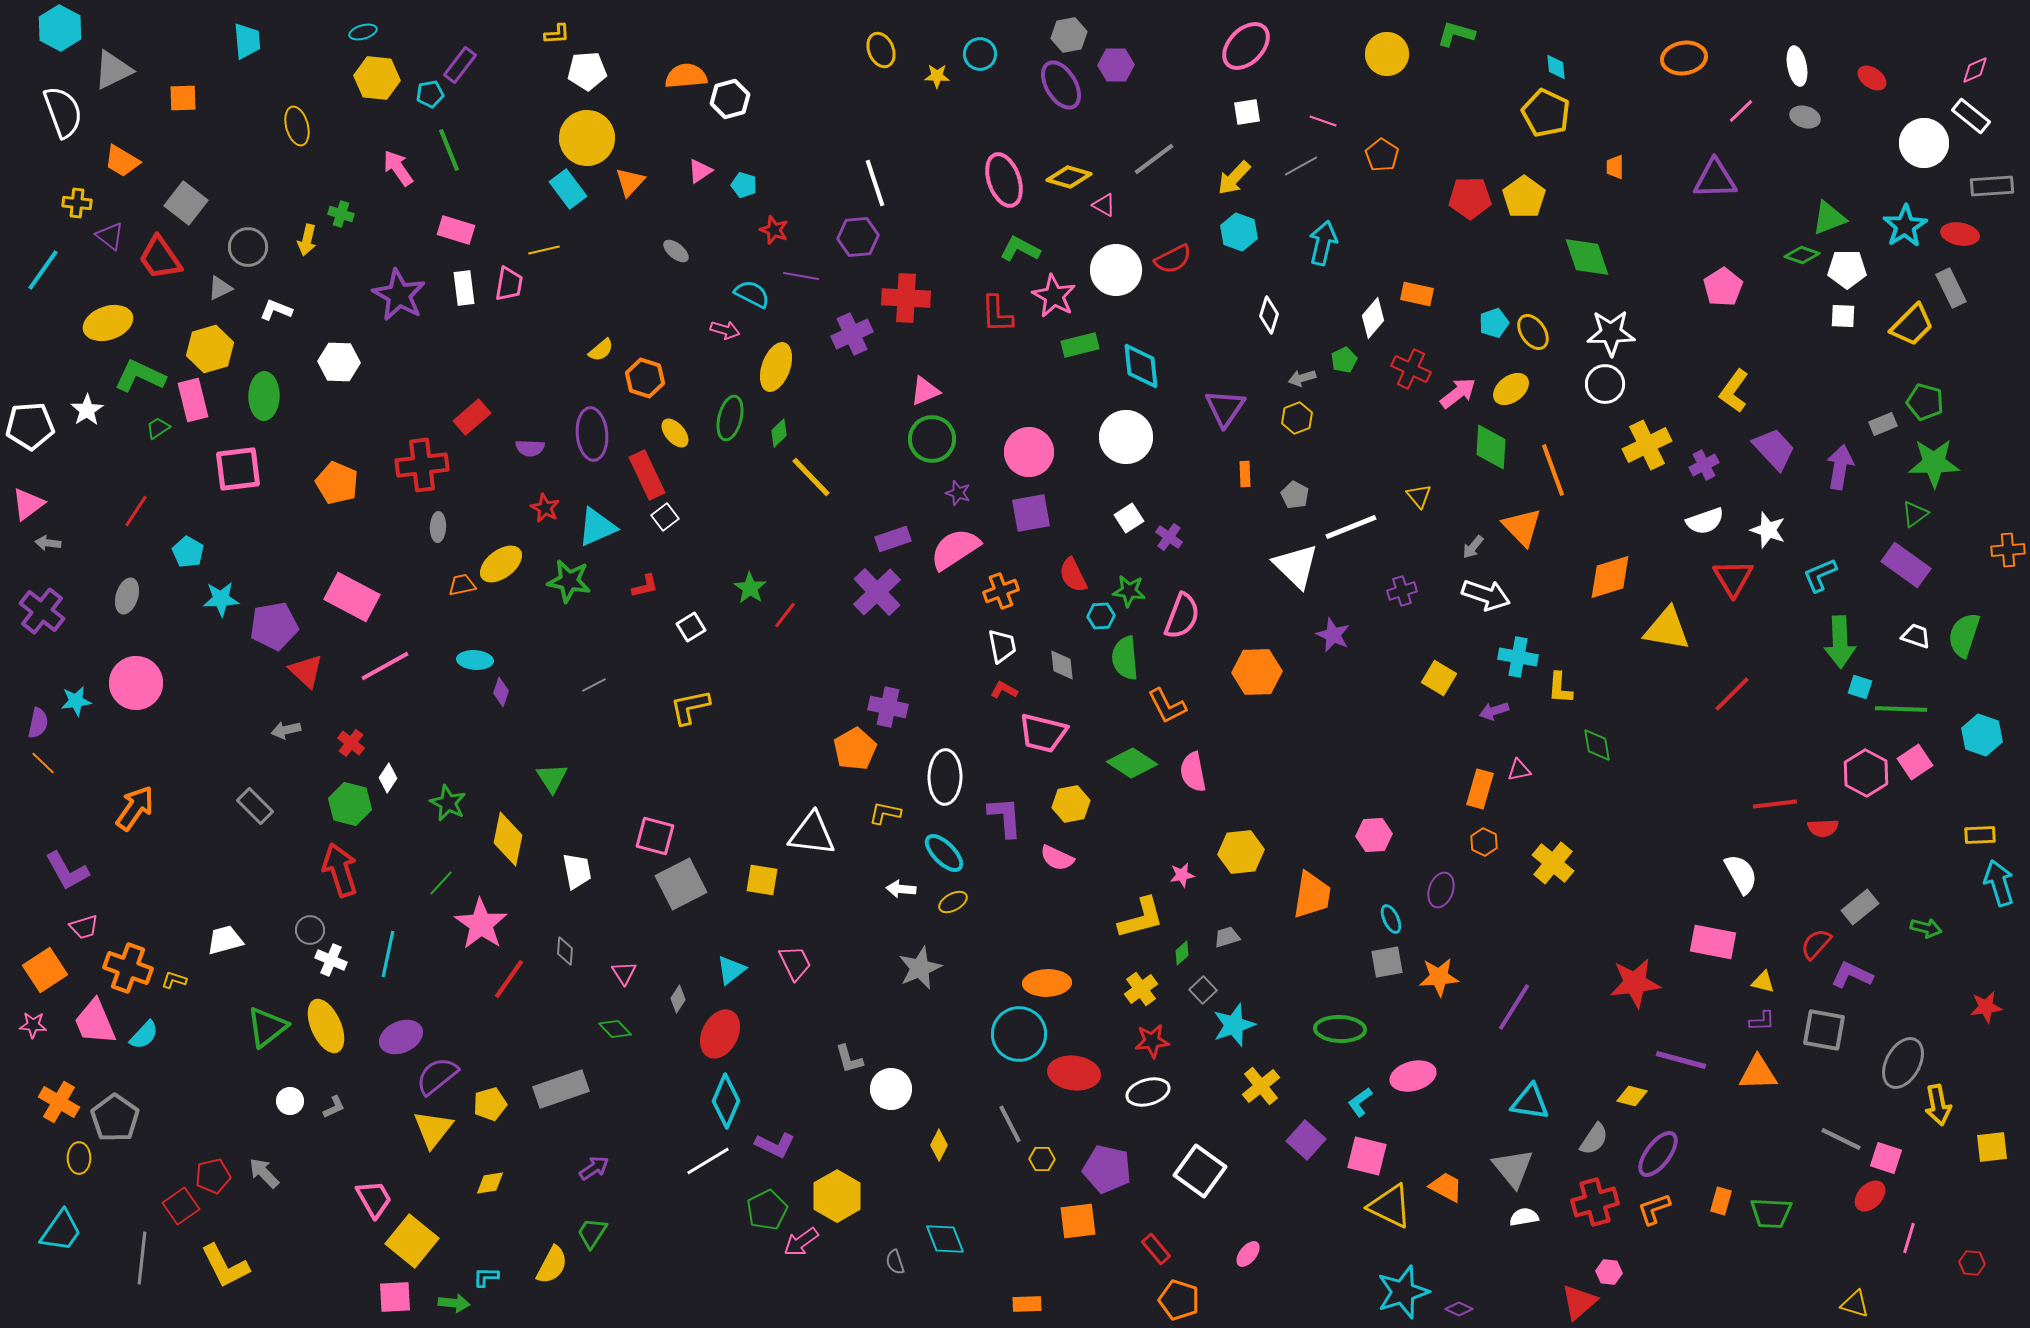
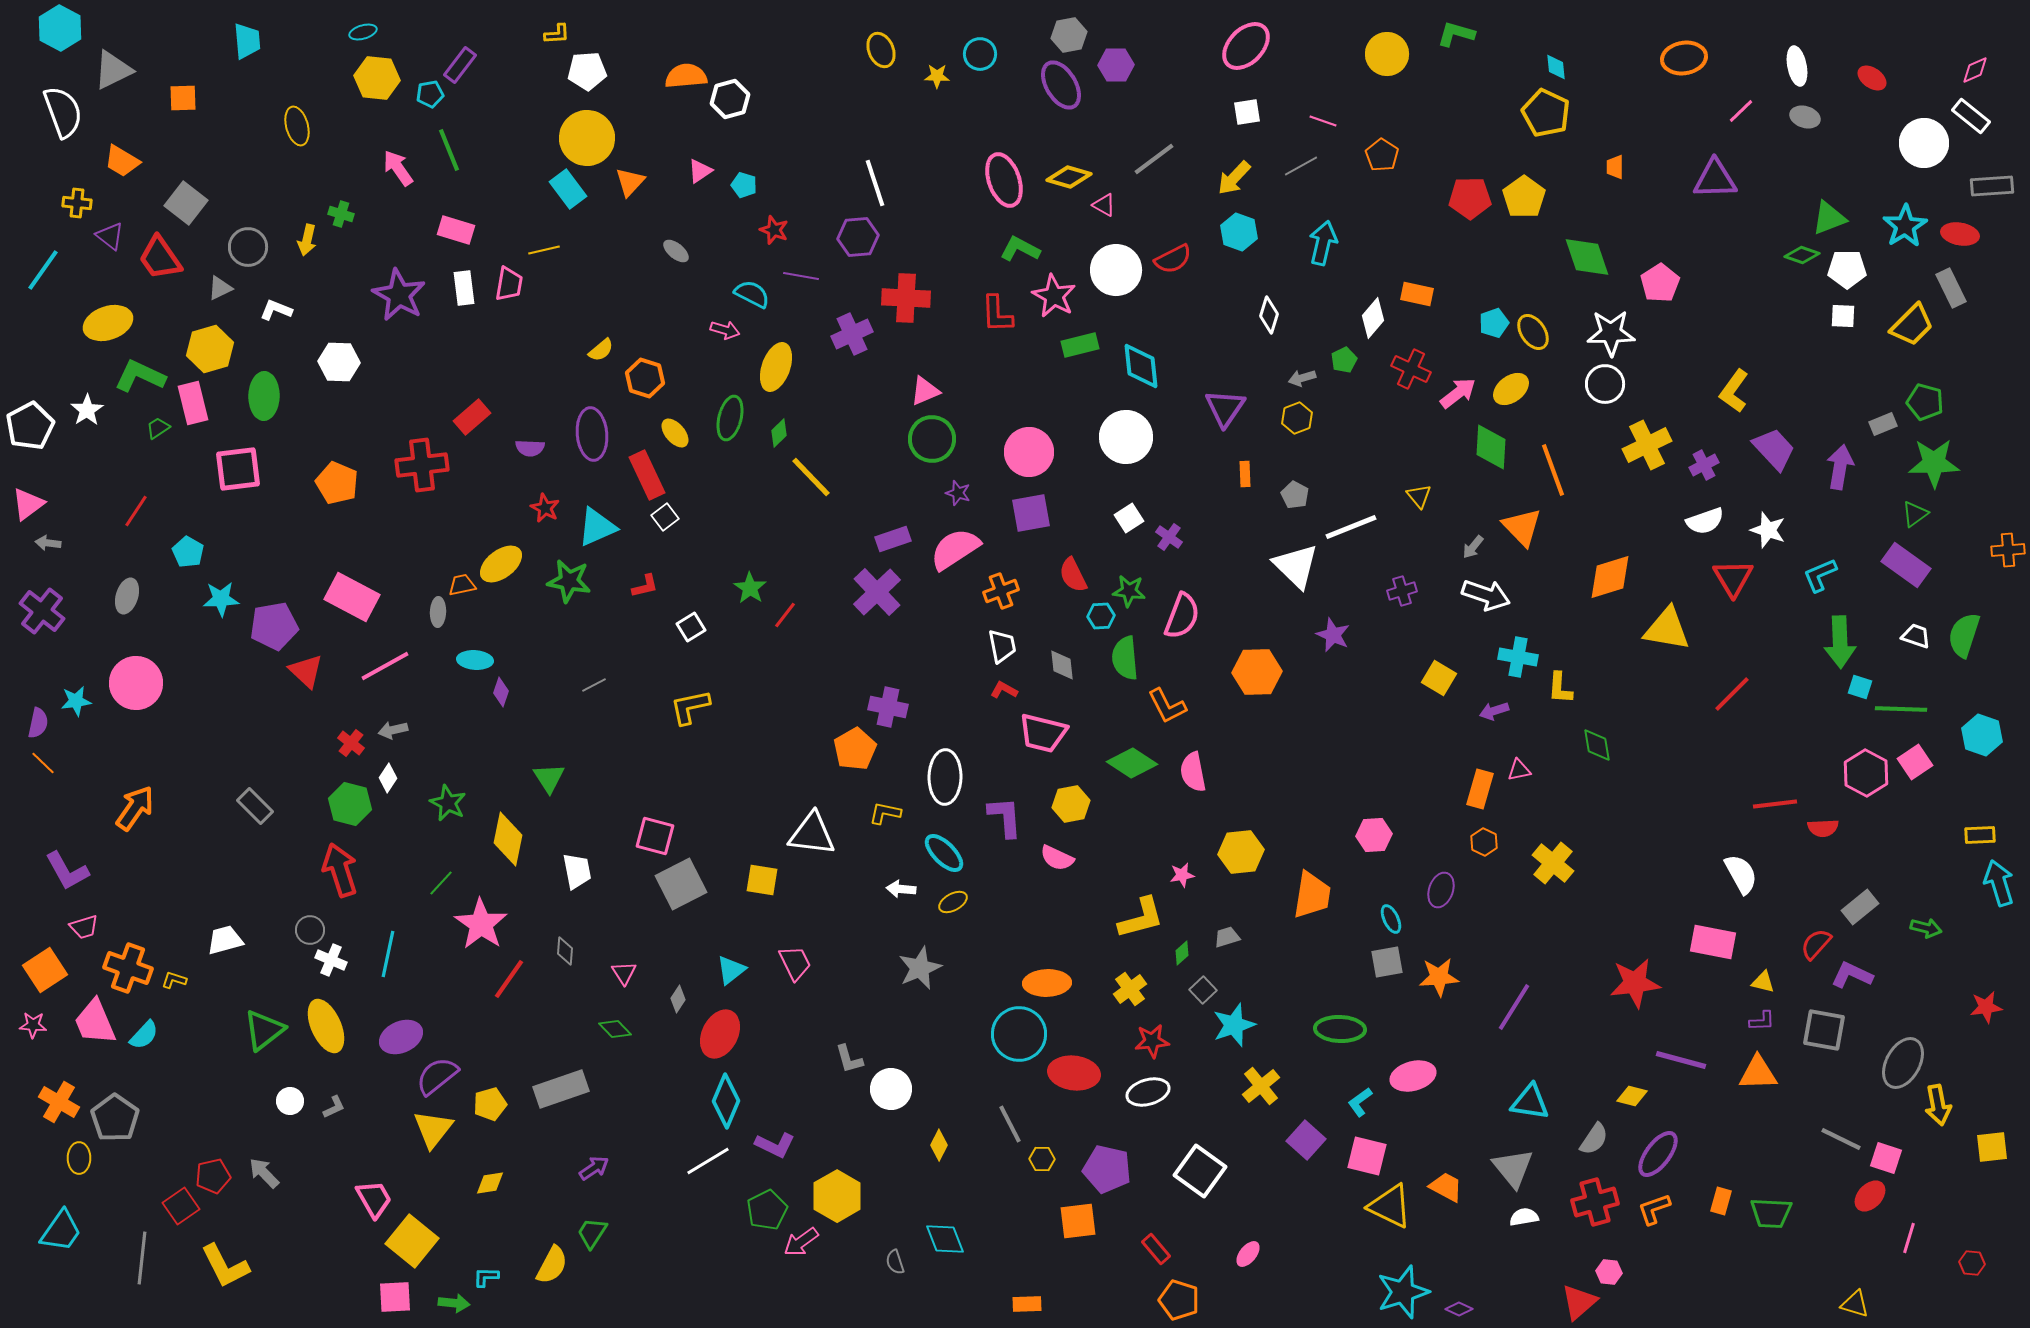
pink pentagon at (1723, 287): moved 63 px left, 4 px up
pink rectangle at (193, 400): moved 3 px down
white pentagon at (30, 426): rotated 24 degrees counterclockwise
gray ellipse at (438, 527): moved 85 px down
gray arrow at (286, 730): moved 107 px right
green triangle at (552, 778): moved 3 px left
yellow cross at (1141, 989): moved 11 px left
green triangle at (267, 1027): moved 3 px left, 3 px down
